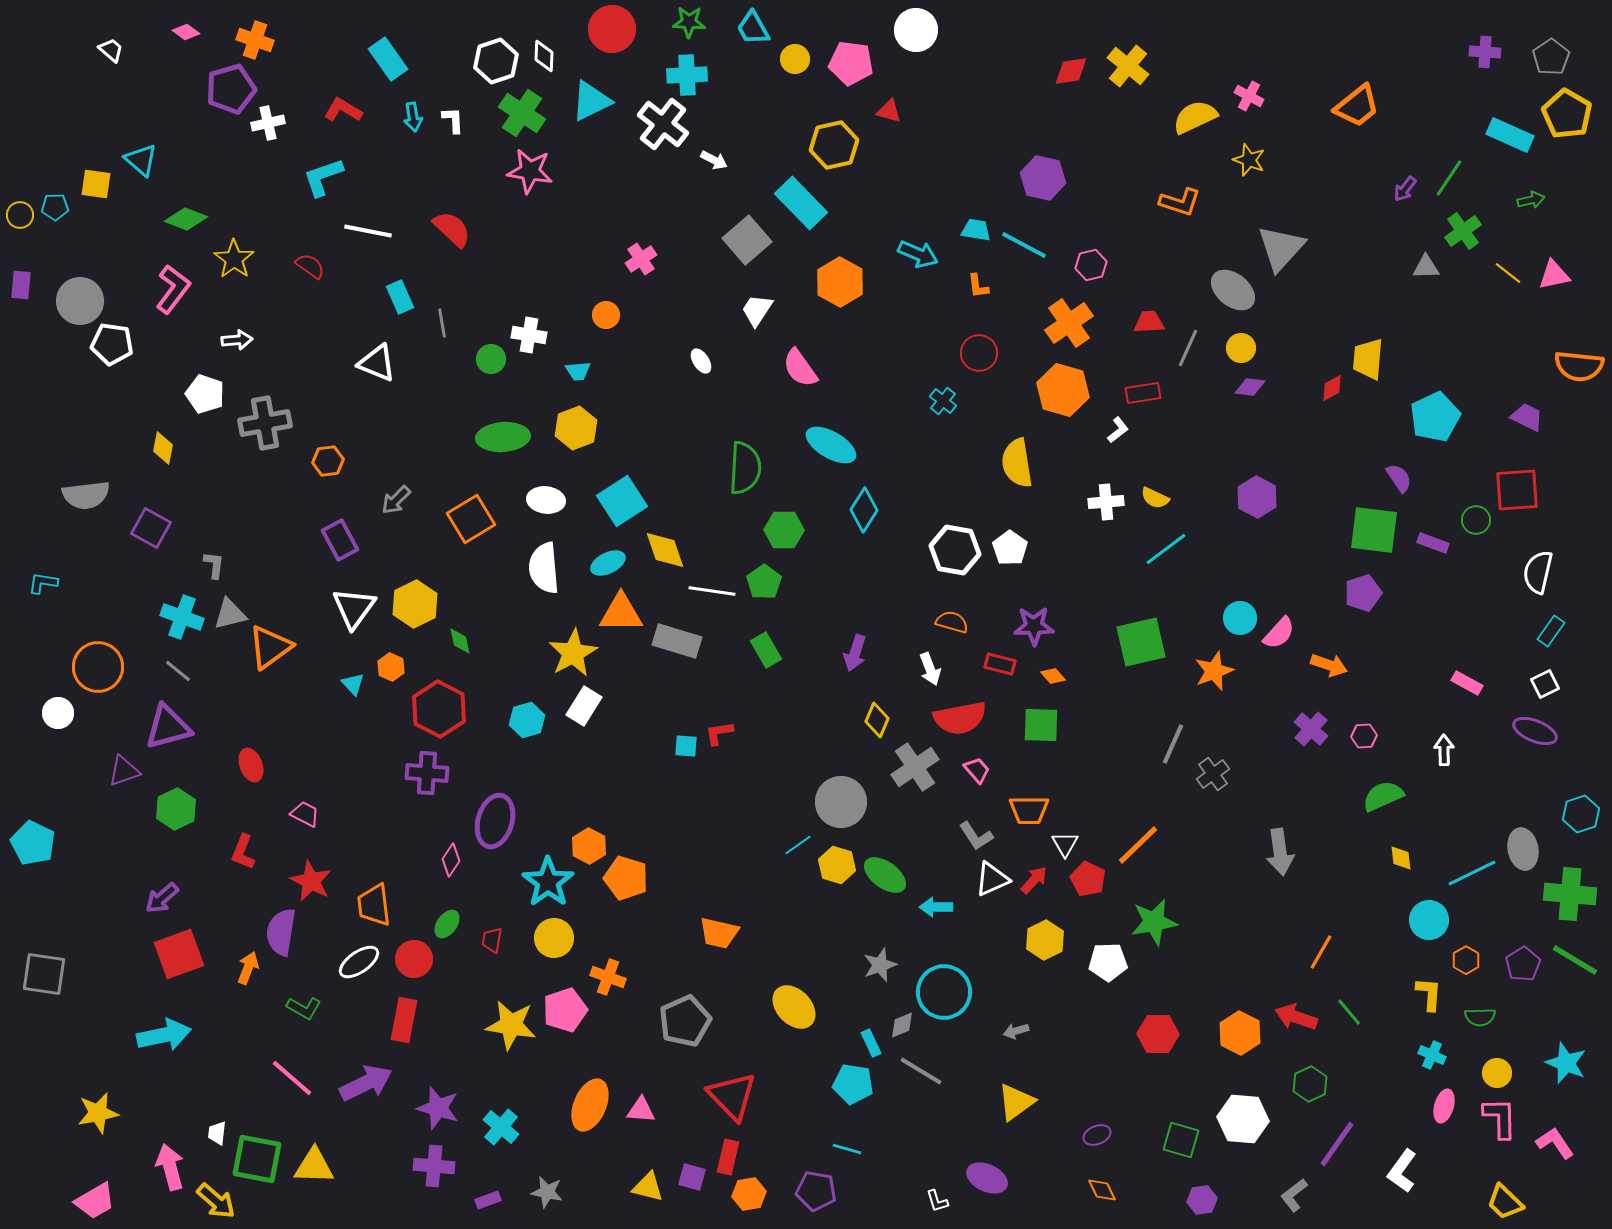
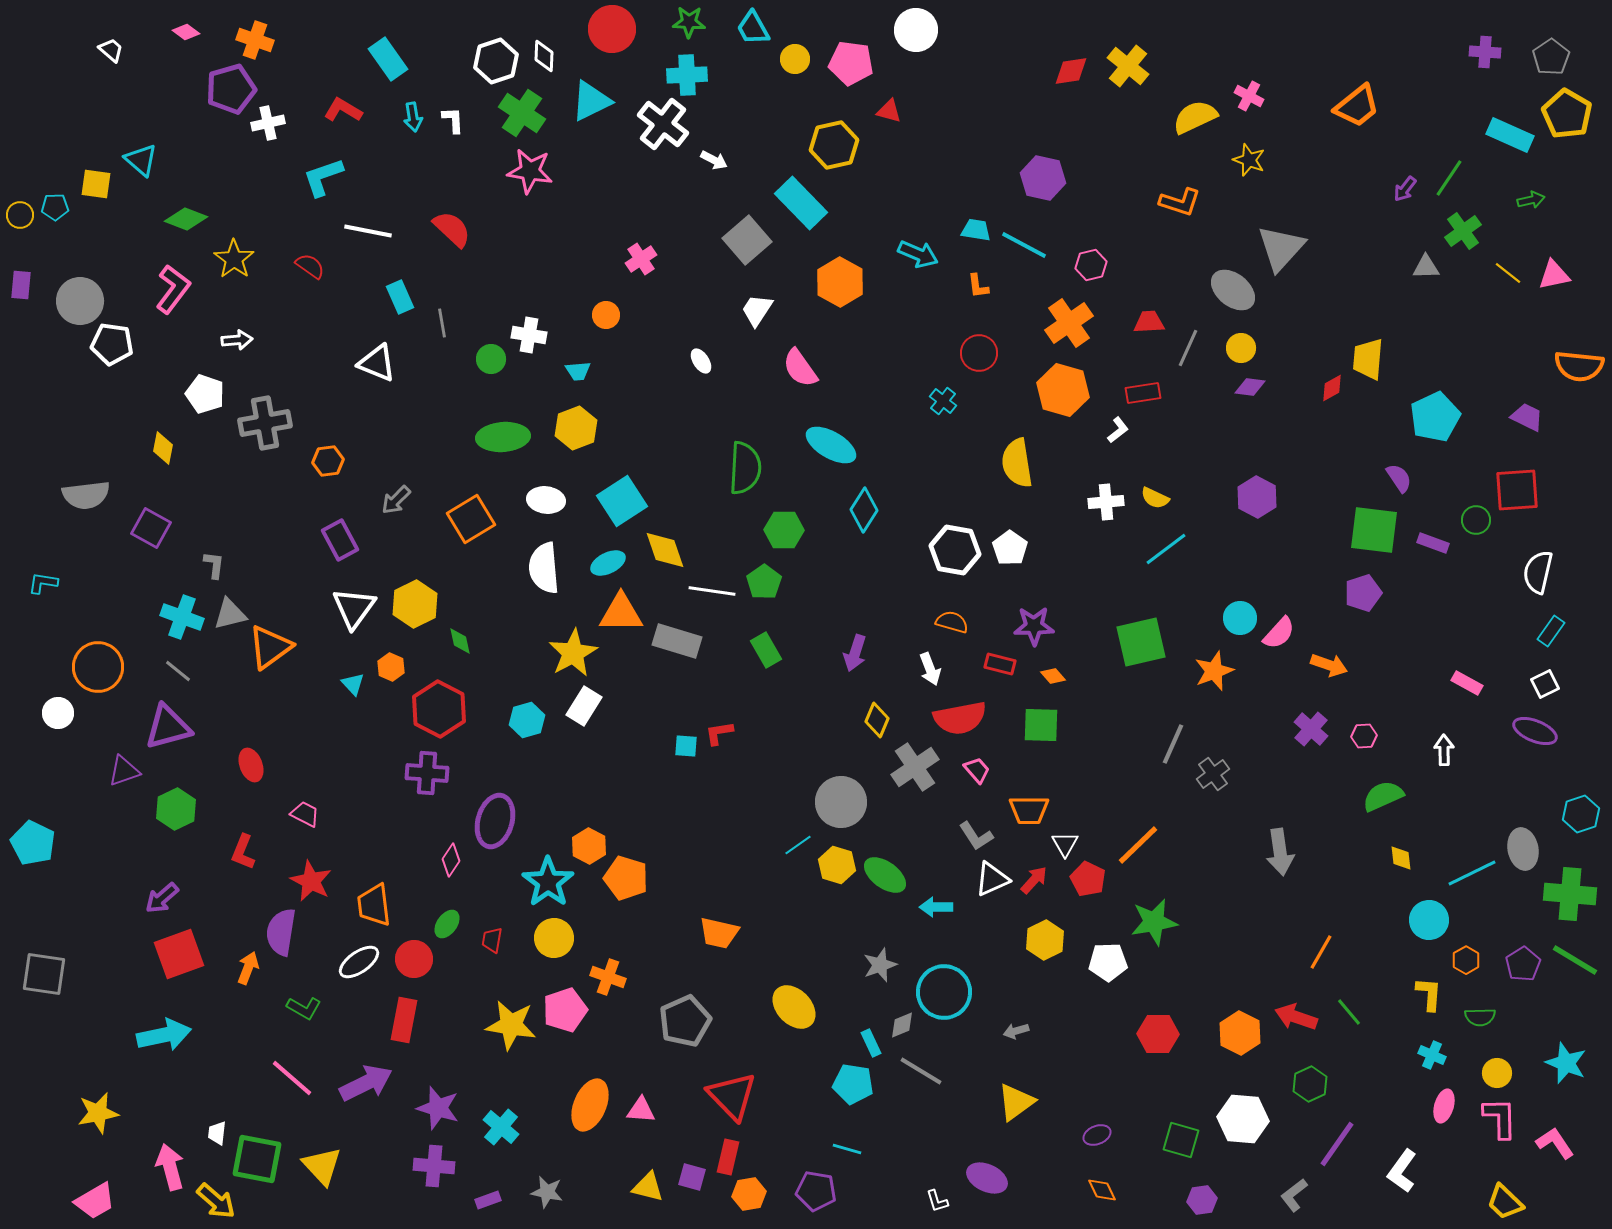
yellow triangle at (314, 1166): moved 8 px right; rotated 45 degrees clockwise
